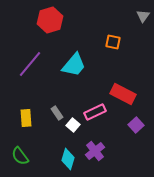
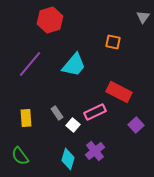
gray triangle: moved 1 px down
red rectangle: moved 4 px left, 2 px up
